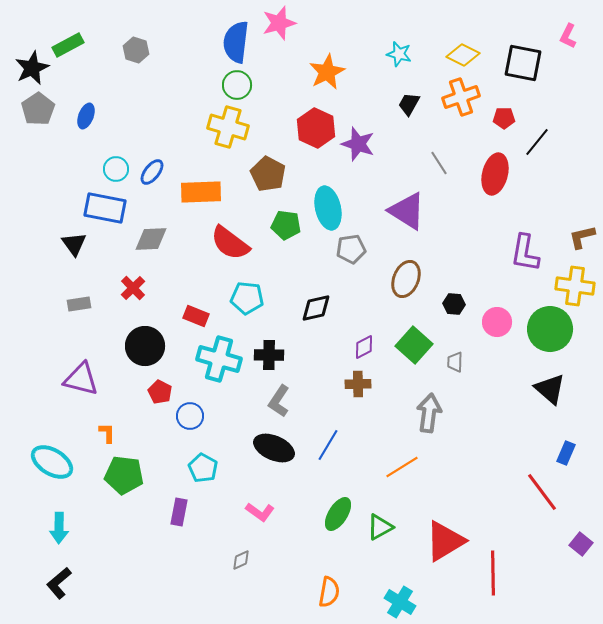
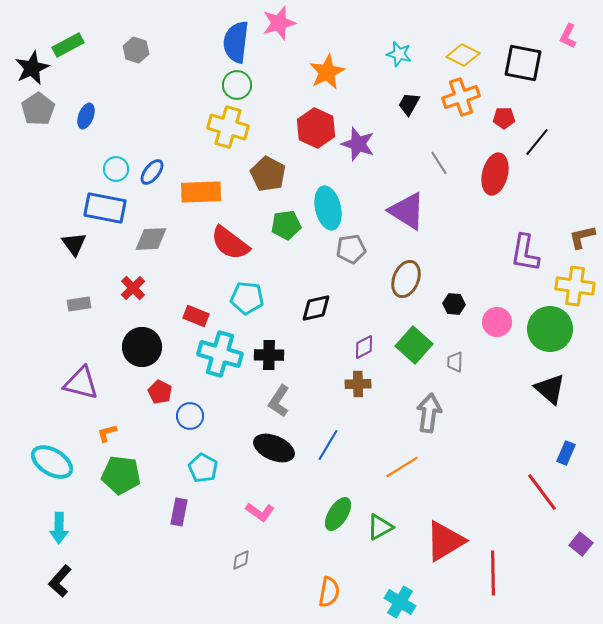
green pentagon at (286, 225): rotated 16 degrees counterclockwise
black circle at (145, 346): moved 3 px left, 1 px down
cyan cross at (219, 359): moved 1 px right, 5 px up
purple triangle at (81, 379): moved 4 px down
orange L-shape at (107, 433): rotated 105 degrees counterclockwise
green pentagon at (124, 475): moved 3 px left
black L-shape at (59, 583): moved 1 px right, 2 px up; rotated 8 degrees counterclockwise
